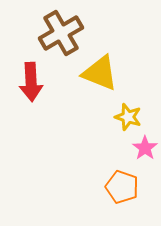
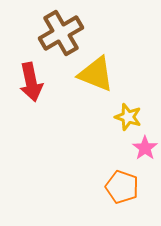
yellow triangle: moved 4 px left, 1 px down
red arrow: rotated 9 degrees counterclockwise
